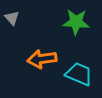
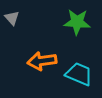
green star: moved 1 px right
orange arrow: moved 2 px down
